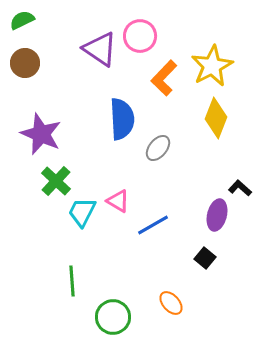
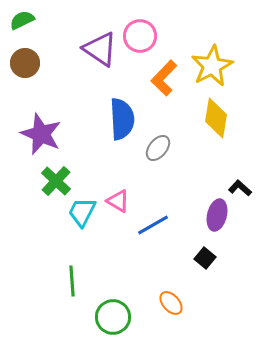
yellow diamond: rotated 12 degrees counterclockwise
